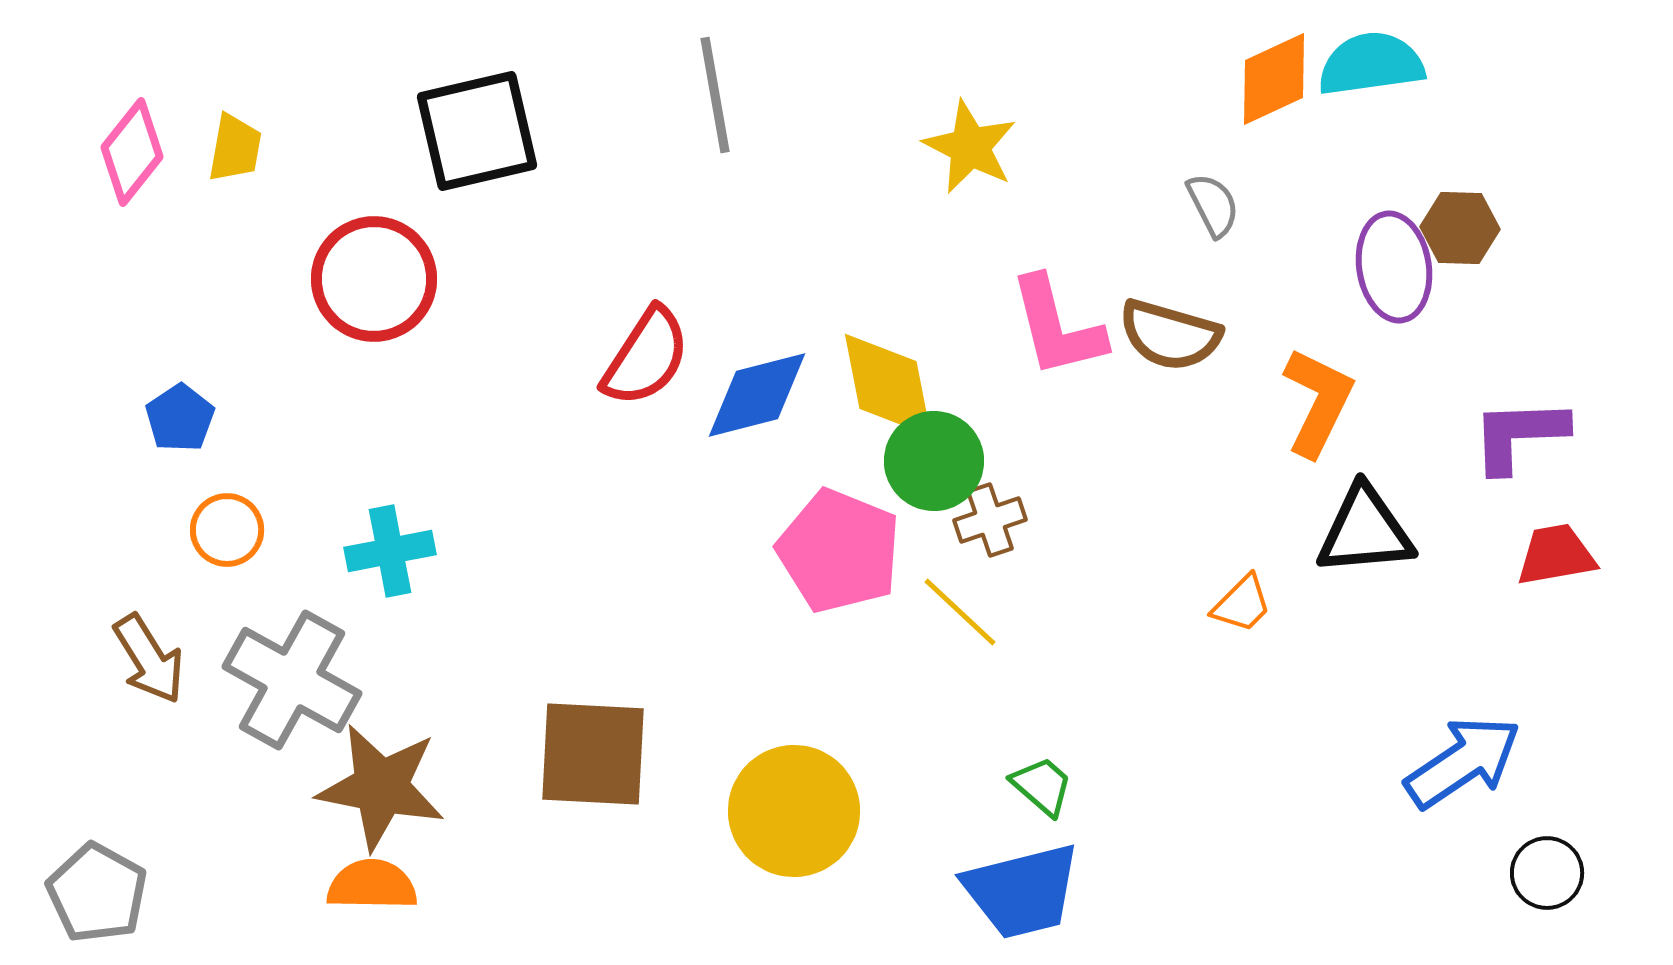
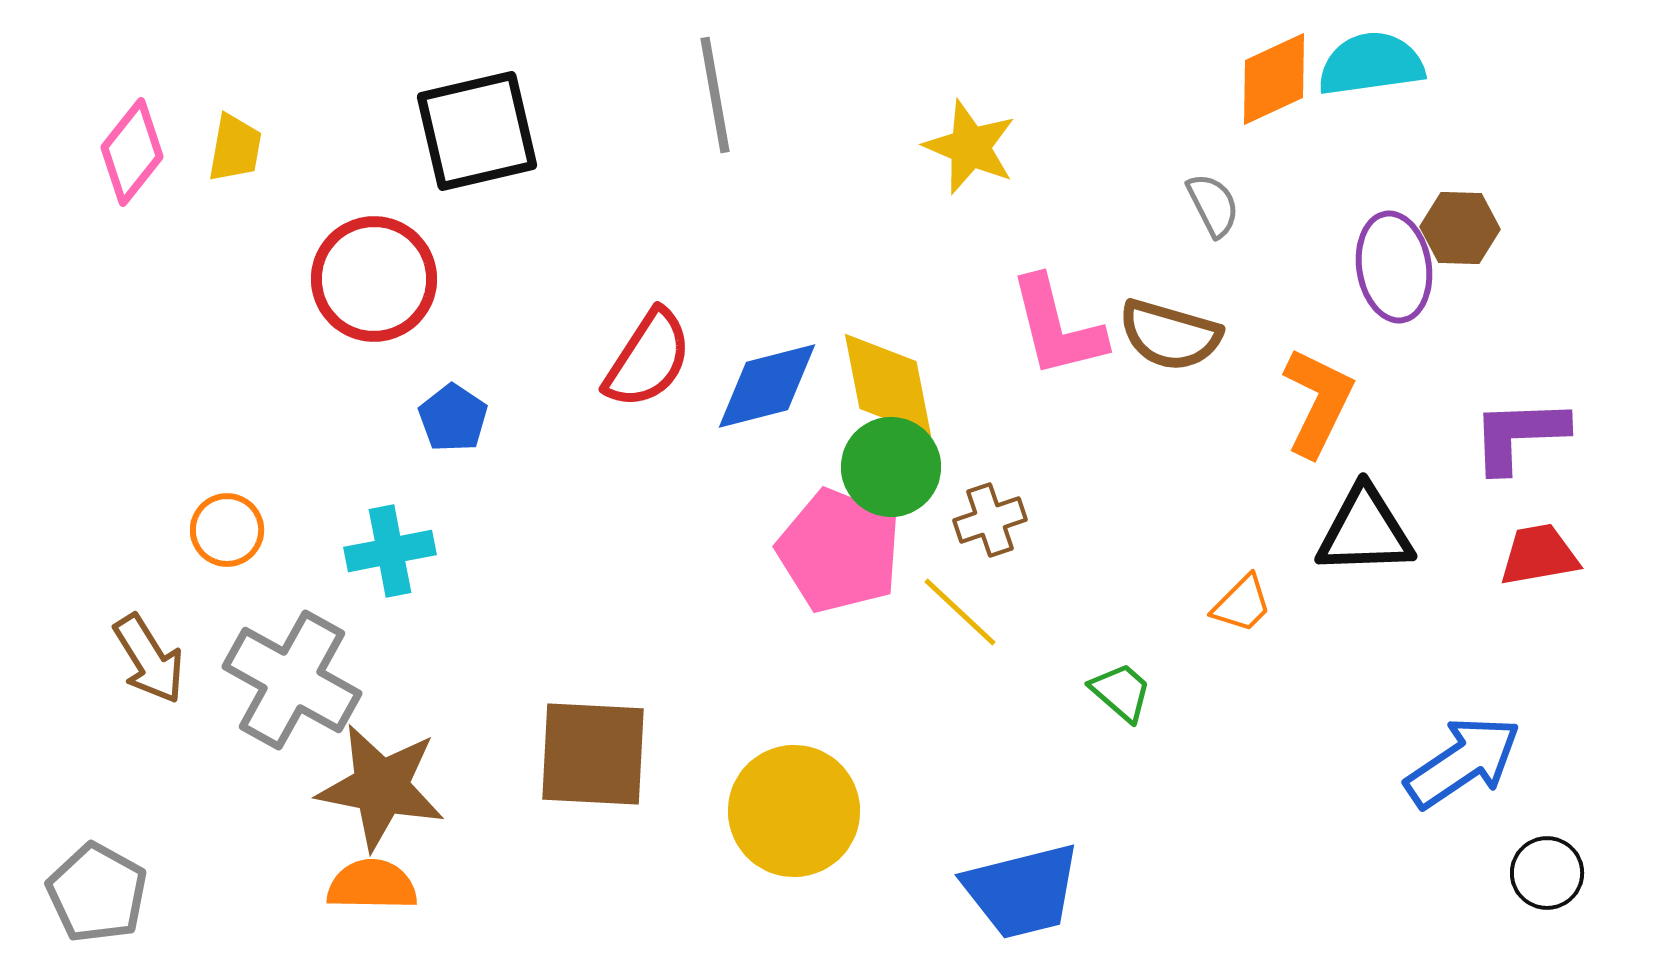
yellow star: rotated 4 degrees counterclockwise
red semicircle: moved 2 px right, 2 px down
blue diamond: moved 10 px right, 9 px up
blue pentagon: moved 273 px right; rotated 4 degrees counterclockwise
green circle: moved 43 px left, 6 px down
black triangle: rotated 3 degrees clockwise
red trapezoid: moved 17 px left
green trapezoid: moved 79 px right, 94 px up
